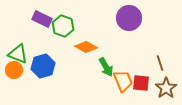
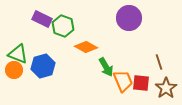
brown line: moved 1 px left, 1 px up
